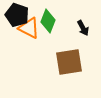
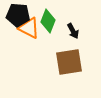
black pentagon: moved 1 px right; rotated 15 degrees counterclockwise
black arrow: moved 10 px left, 3 px down
